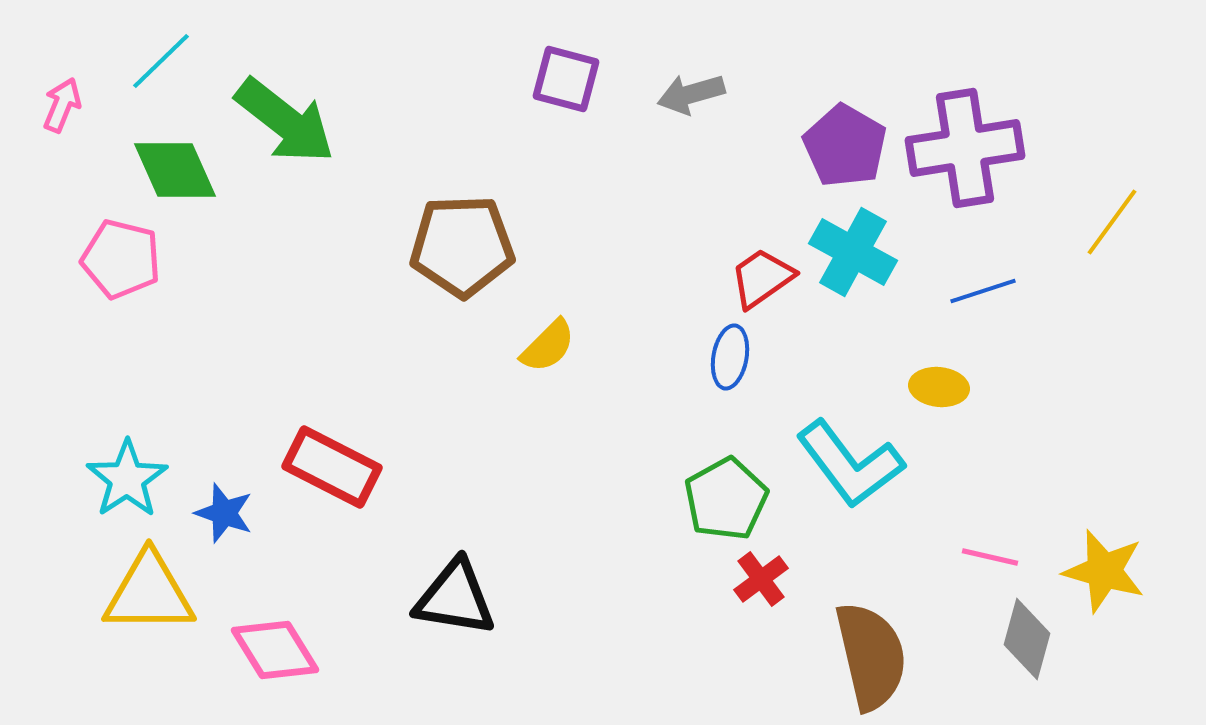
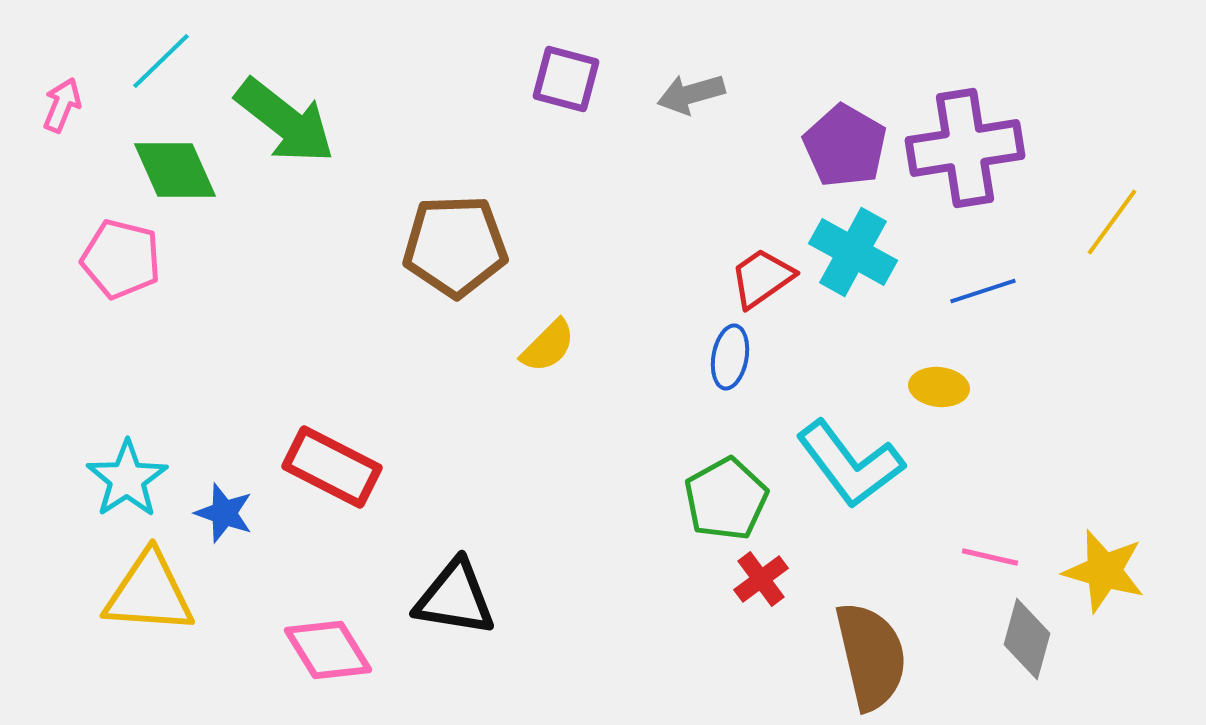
brown pentagon: moved 7 px left
yellow triangle: rotated 4 degrees clockwise
pink diamond: moved 53 px right
